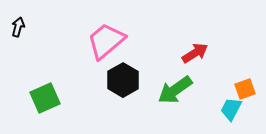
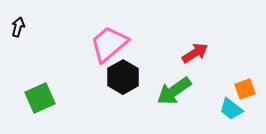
pink trapezoid: moved 3 px right, 3 px down
black hexagon: moved 3 px up
green arrow: moved 1 px left, 1 px down
green square: moved 5 px left
cyan trapezoid: rotated 80 degrees counterclockwise
